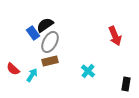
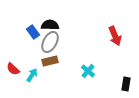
black semicircle: moved 5 px right; rotated 36 degrees clockwise
blue rectangle: moved 1 px up
